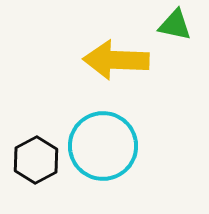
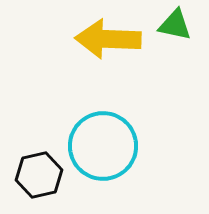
yellow arrow: moved 8 px left, 21 px up
black hexagon: moved 3 px right, 15 px down; rotated 15 degrees clockwise
